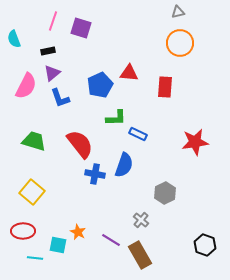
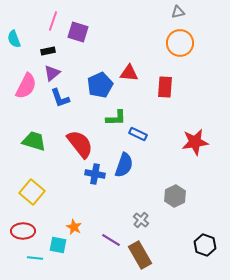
purple square: moved 3 px left, 4 px down
gray hexagon: moved 10 px right, 3 px down
orange star: moved 4 px left, 5 px up
